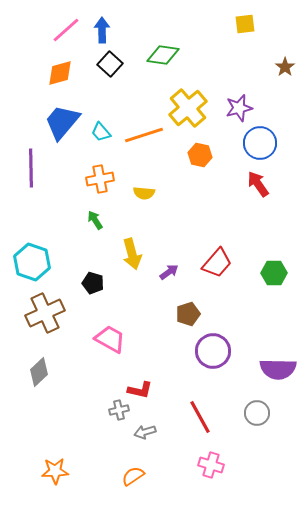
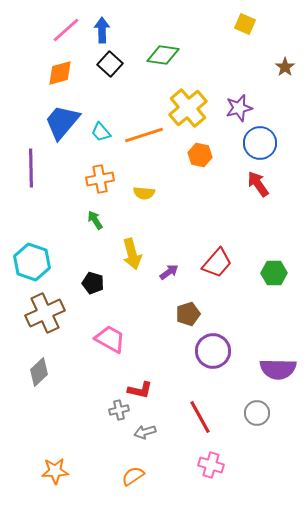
yellow square: rotated 30 degrees clockwise
